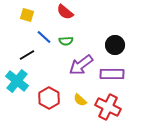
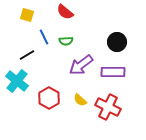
blue line: rotated 21 degrees clockwise
black circle: moved 2 px right, 3 px up
purple rectangle: moved 1 px right, 2 px up
